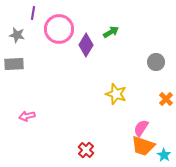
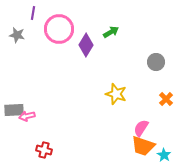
gray rectangle: moved 46 px down
red cross: moved 42 px left; rotated 28 degrees counterclockwise
